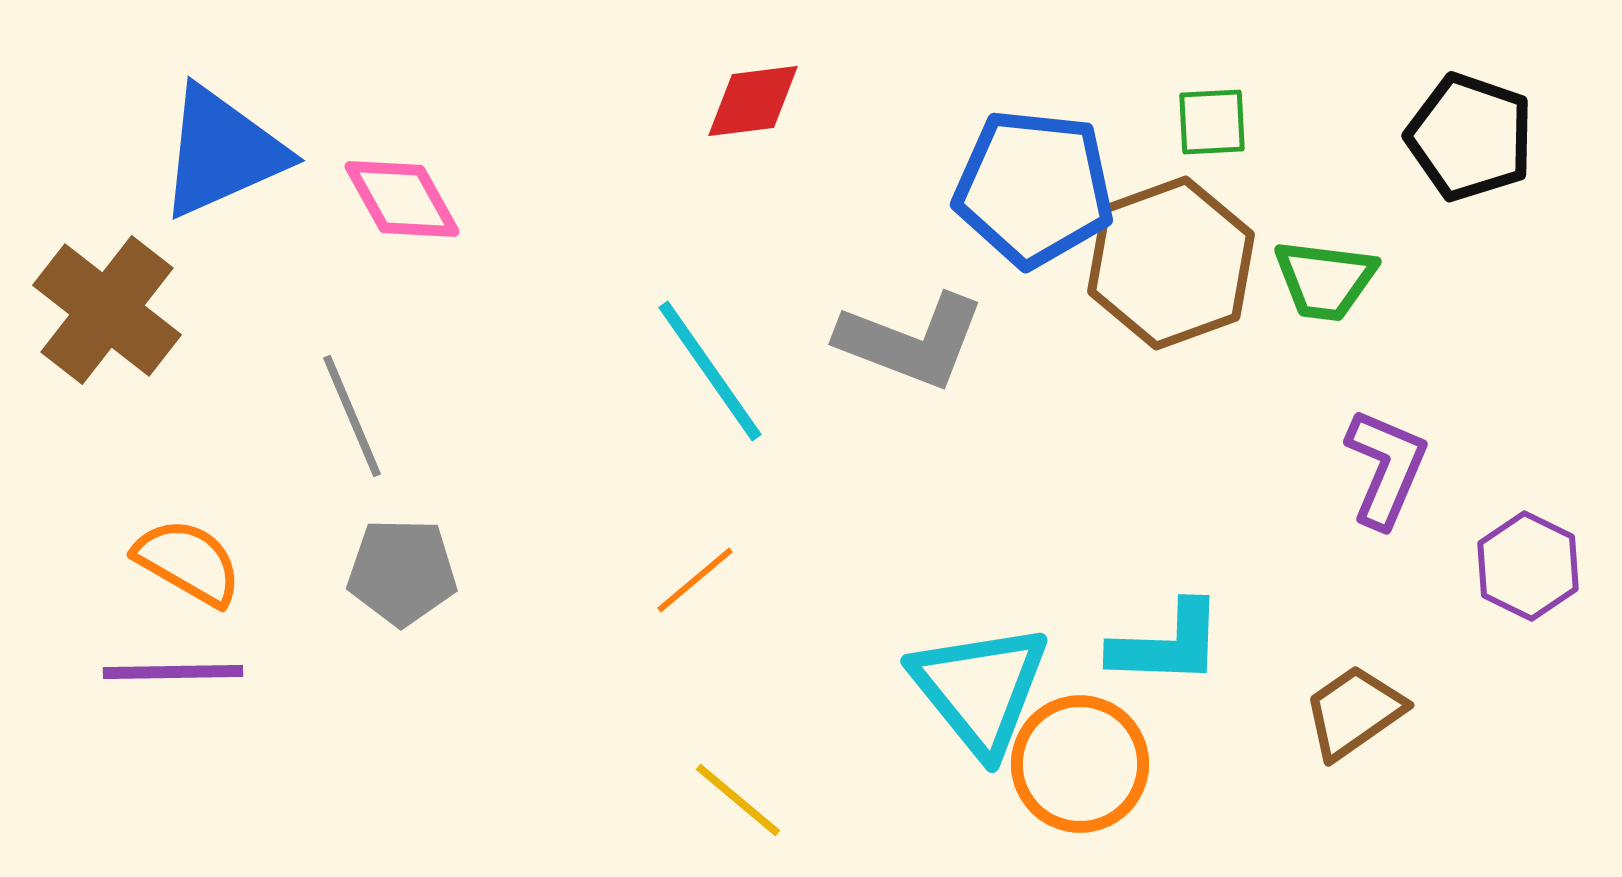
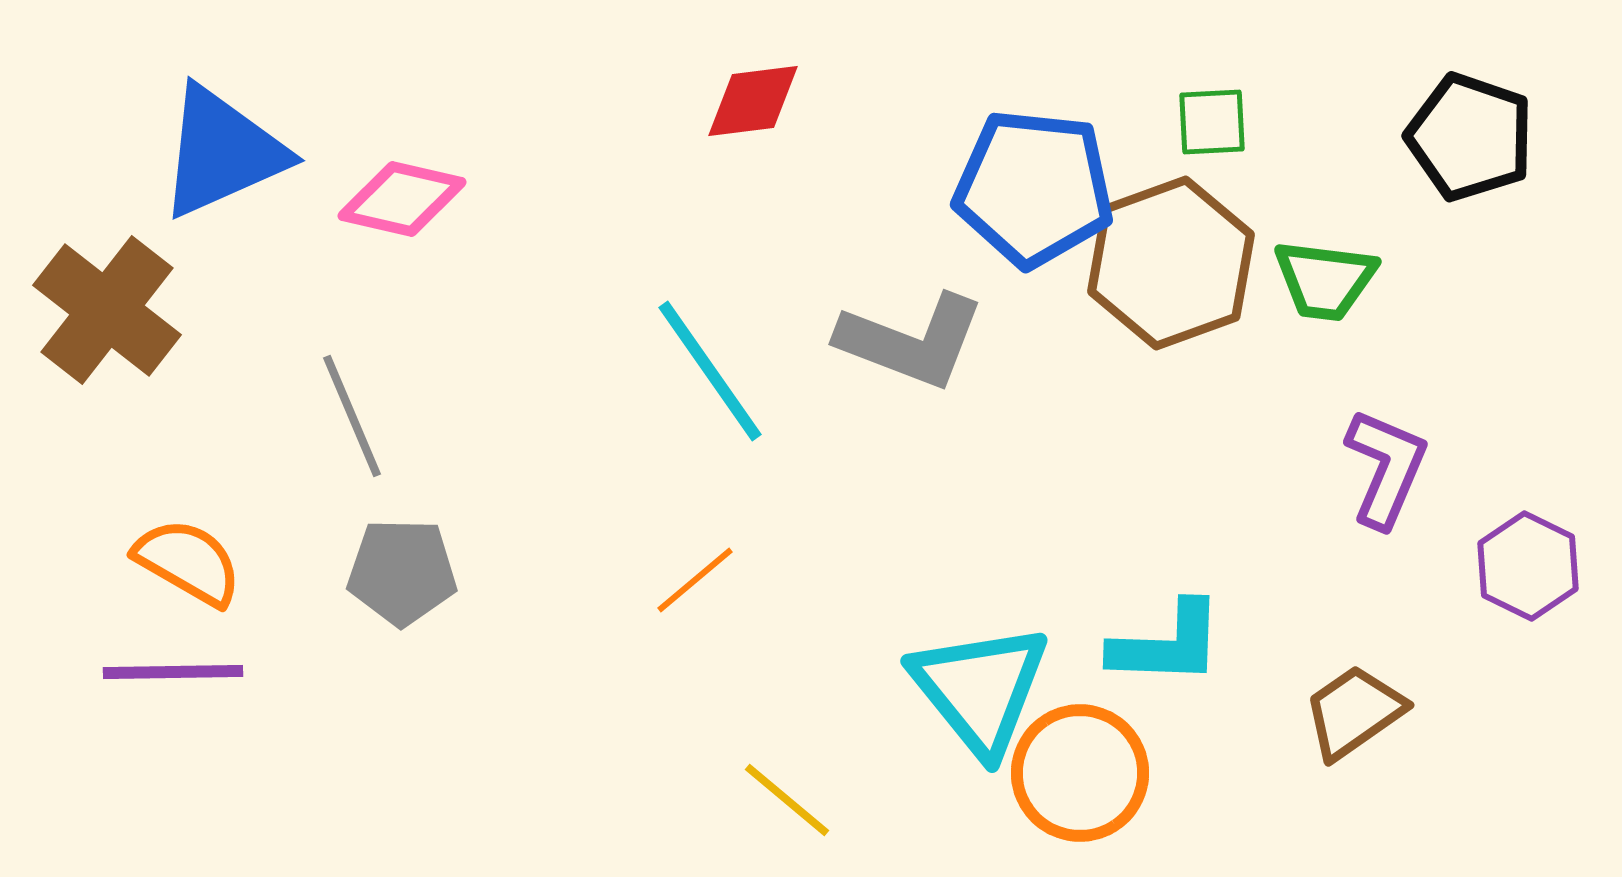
pink diamond: rotated 48 degrees counterclockwise
orange circle: moved 9 px down
yellow line: moved 49 px right
